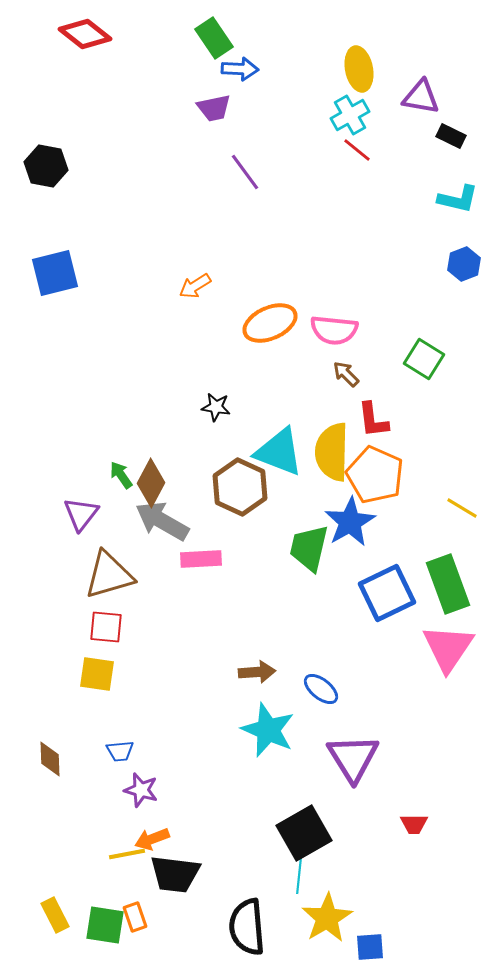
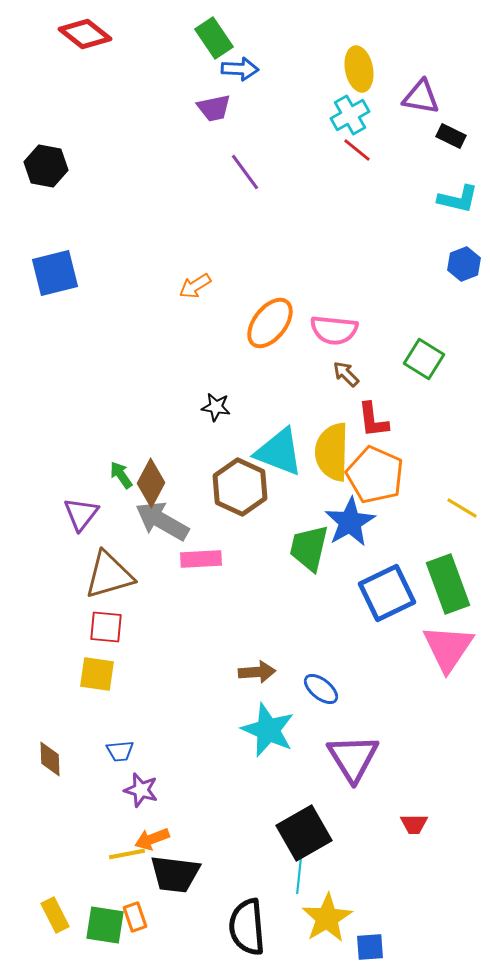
orange ellipse at (270, 323): rotated 28 degrees counterclockwise
